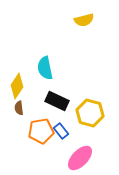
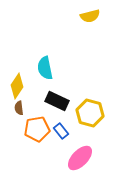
yellow semicircle: moved 6 px right, 4 px up
orange pentagon: moved 4 px left, 2 px up
